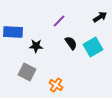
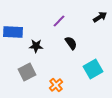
cyan square: moved 22 px down
gray square: rotated 36 degrees clockwise
orange cross: rotated 16 degrees clockwise
